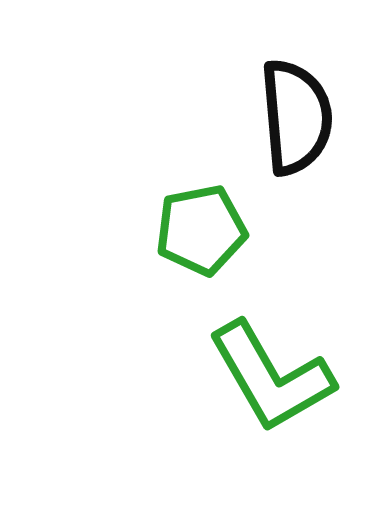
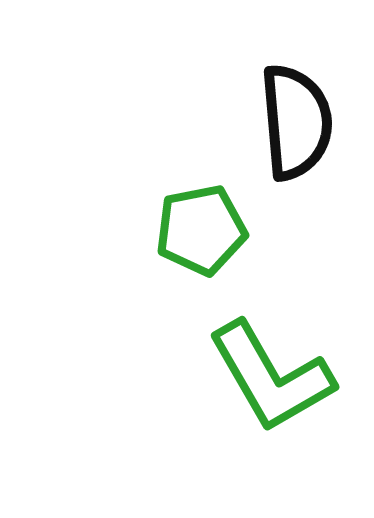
black semicircle: moved 5 px down
